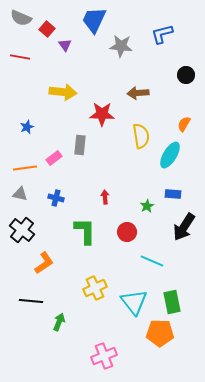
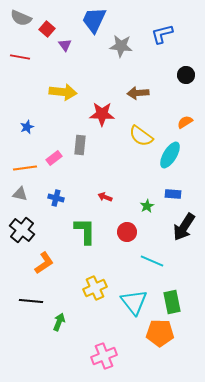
orange semicircle: moved 1 px right, 2 px up; rotated 28 degrees clockwise
yellow semicircle: rotated 135 degrees clockwise
red arrow: rotated 64 degrees counterclockwise
